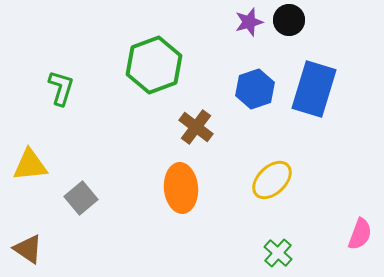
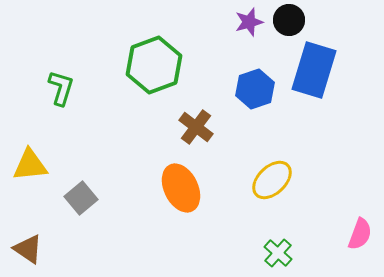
blue rectangle: moved 19 px up
orange ellipse: rotated 21 degrees counterclockwise
